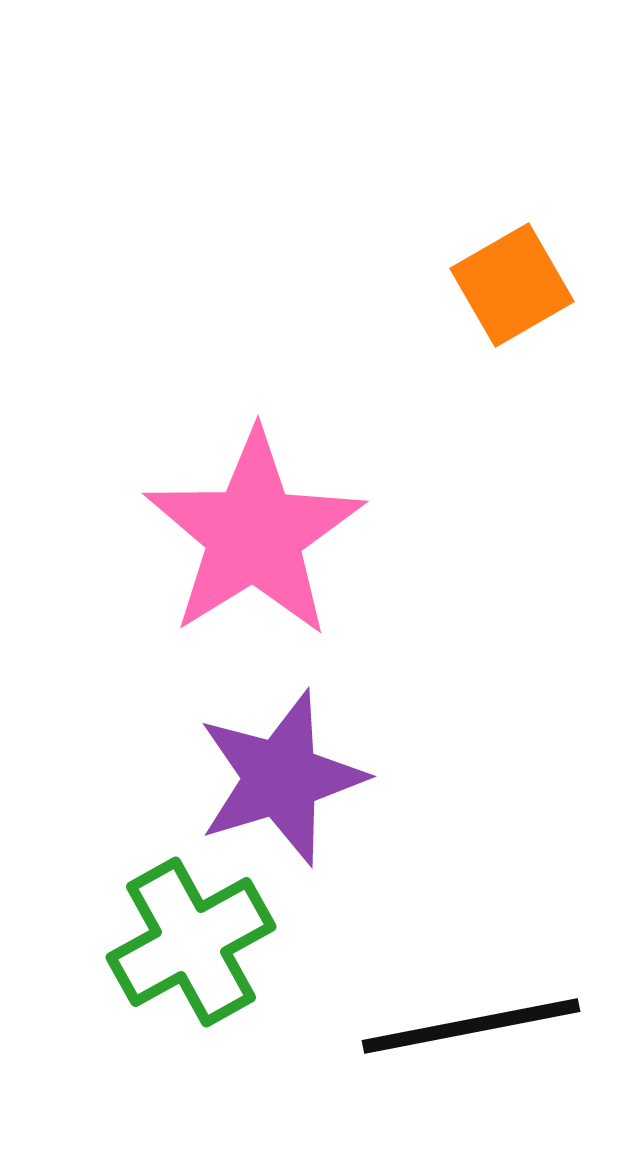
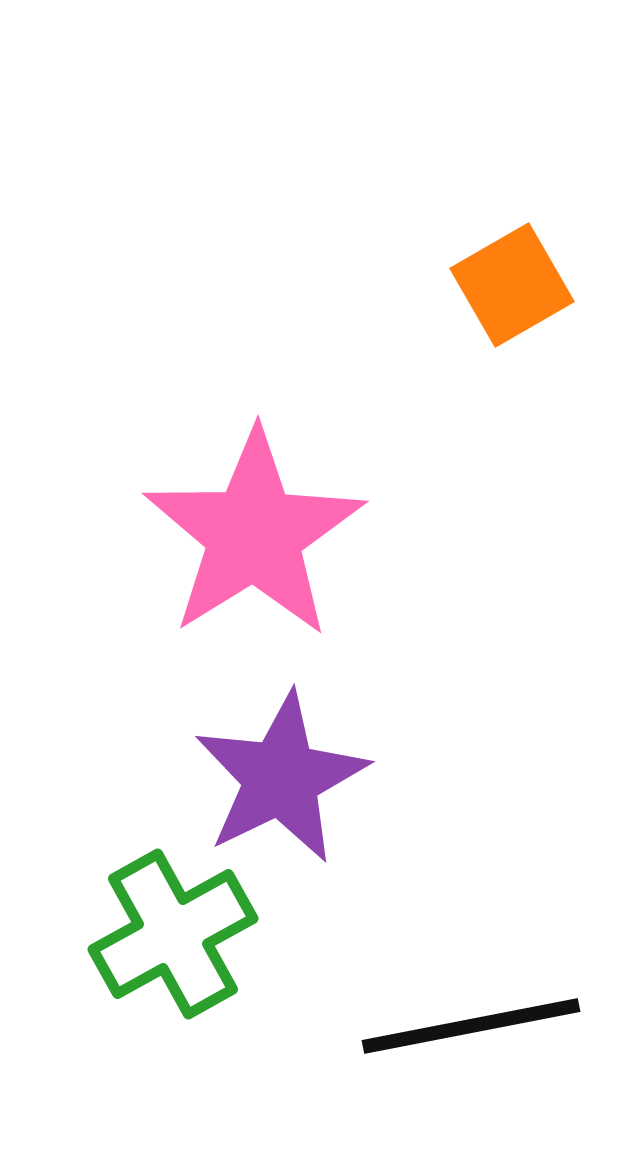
purple star: rotated 9 degrees counterclockwise
green cross: moved 18 px left, 8 px up
